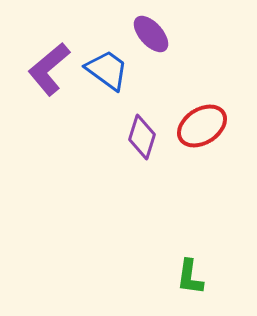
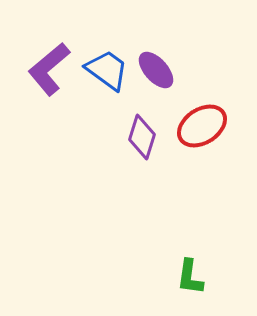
purple ellipse: moved 5 px right, 36 px down
